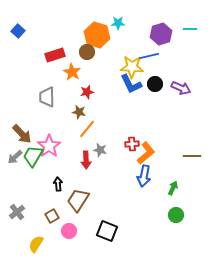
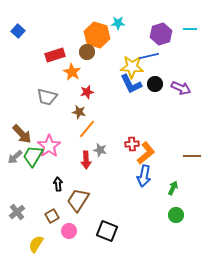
gray trapezoid: rotated 75 degrees counterclockwise
